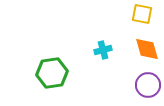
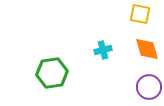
yellow square: moved 2 px left
purple circle: moved 1 px right, 2 px down
